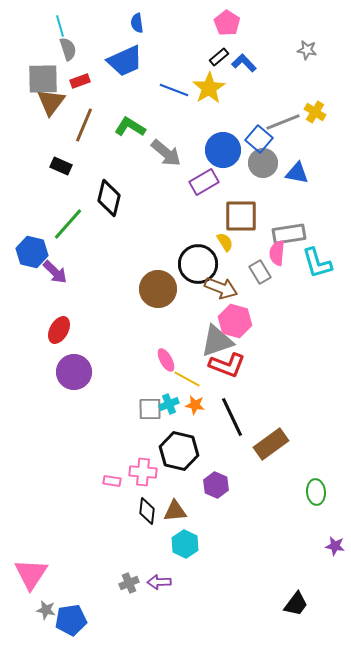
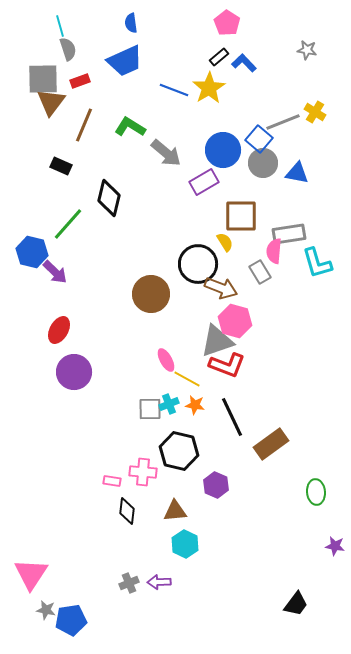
blue semicircle at (137, 23): moved 6 px left
pink semicircle at (277, 253): moved 3 px left, 2 px up
brown circle at (158, 289): moved 7 px left, 5 px down
black diamond at (147, 511): moved 20 px left
